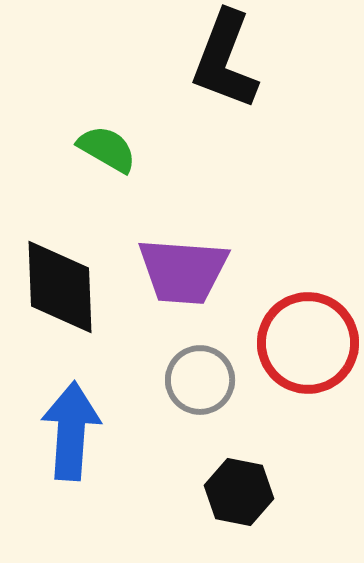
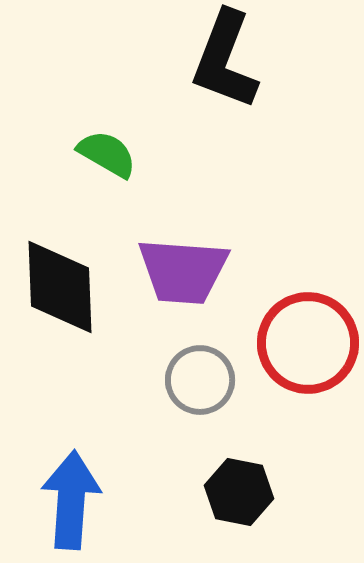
green semicircle: moved 5 px down
blue arrow: moved 69 px down
